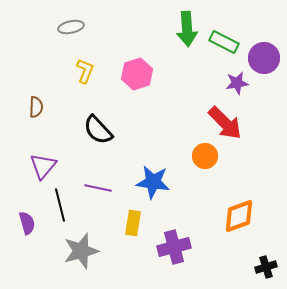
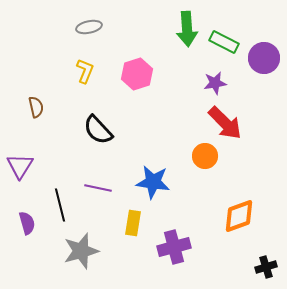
gray ellipse: moved 18 px right
purple star: moved 22 px left
brown semicircle: rotated 15 degrees counterclockwise
purple triangle: moved 23 px left; rotated 8 degrees counterclockwise
